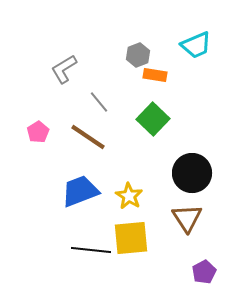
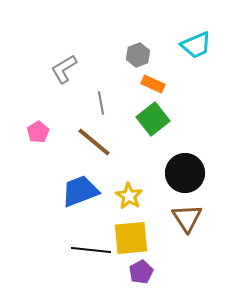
orange rectangle: moved 2 px left, 9 px down; rotated 15 degrees clockwise
gray line: moved 2 px right, 1 px down; rotated 30 degrees clockwise
green square: rotated 8 degrees clockwise
brown line: moved 6 px right, 5 px down; rotated 6 degrees clockwise
black circle: moved 7 px left
purple pentagon: moved 63 px left
